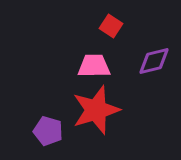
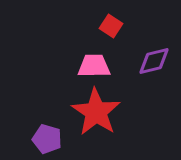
red star: moved 2 px down; rotated 21 degrees counterclockwise
purple pentagon: moved 1 px left, 8 px down
